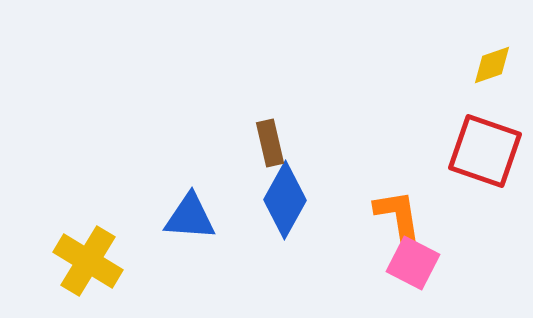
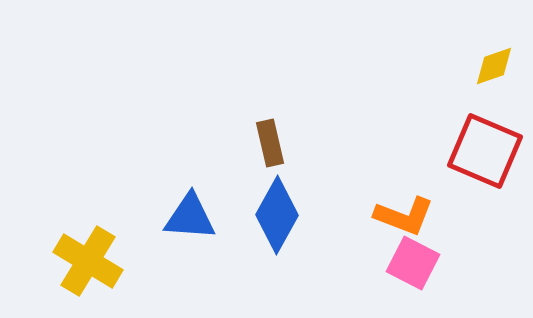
yellow diamond: moved 2 px right, 1 px down
red square: rotated 4 degrees clockwise
blue diamond: moved 8 px left, 15 px down
orange L-shape: moved 6 px right; rotated 120 degrees clockwise
